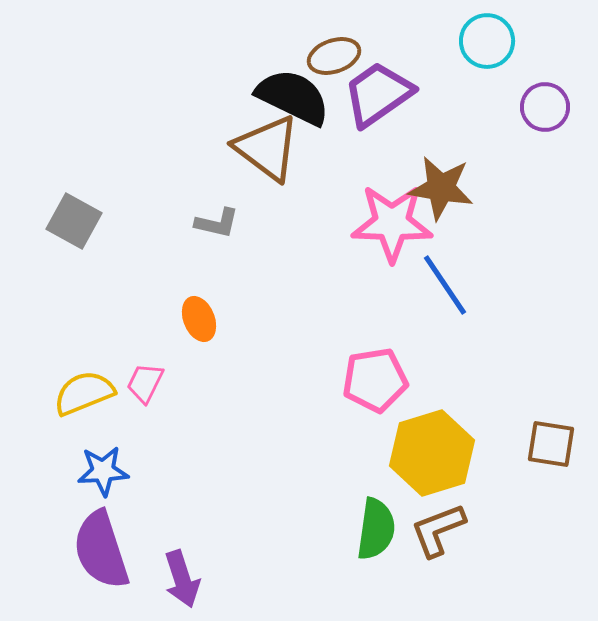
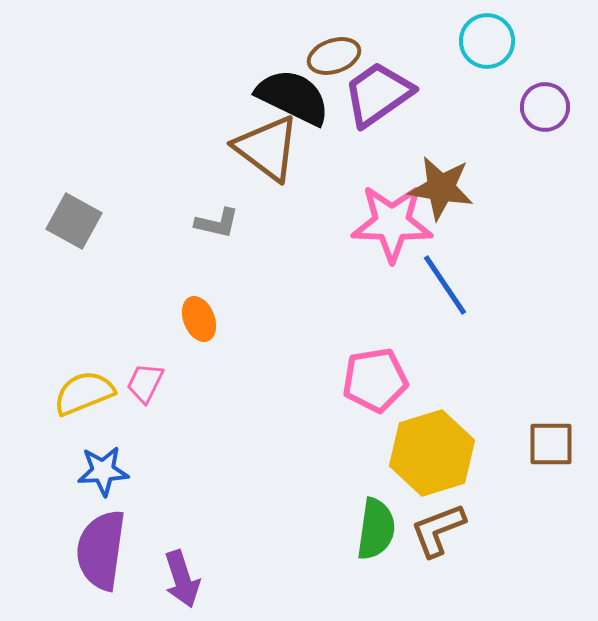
brown square: rotated 9 degrees counterclockwise
purple semicircle: rotated 26 degrees clockwise
